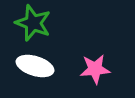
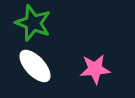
white ellipse: rotated 30 degrees clockwise
